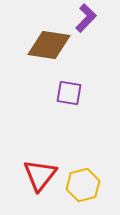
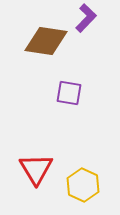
brown diamond: moved 3 px left, 4 px up
red triangle: moved 4 px left, 6 px up; rotated 9 degrees counterclockwise
yellow hexagon: rotated 20 degrees counterclockwise
